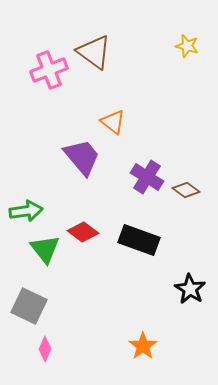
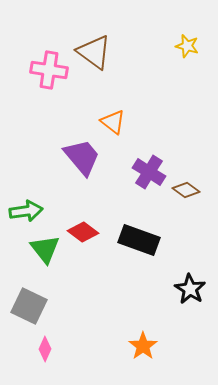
pink cross: rotated 30 degrees clockwise
purple cross: moved 2 px right, 5 px up
